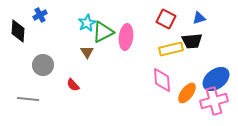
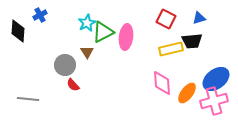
gray circle: moved 22 px right
pink diamond: moved 3 px down
